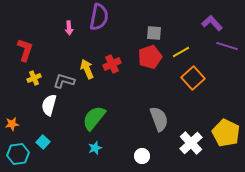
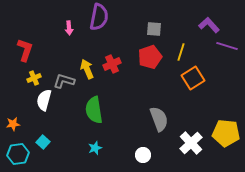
purple L-shape: moved 3 px left, 2 px down
gray square: moved 4 px up
yellow line: rotated 42 degrees counterclockwise
orange square: rotated 10 degrees clockwise
white semicircle: moved 5 px left, 5 px up
green semicircle: moved 8 px up; rotated 48 degrees counterclockwise
orange star: moved 1 px right
yellow pentagon: rotated 20 degrees counterclockwise
white circle: moved 1 px right, 1 px up
